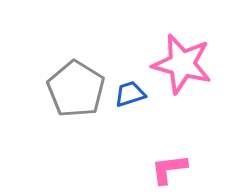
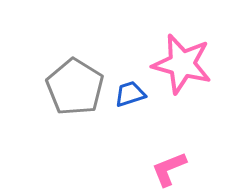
gray pentagon: moved 1 px left, 2 px up
pink L-shape: rotated 15 degrees counterclockwise
